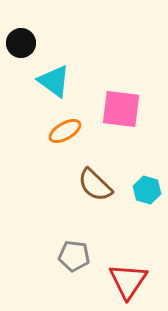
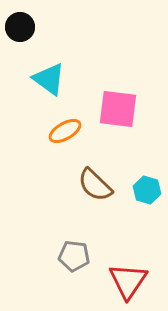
black circle: moved 1 px left, 16 px up
cyan triangle: moved 5 px left, 2 px up
pink square: moved 3 px left
